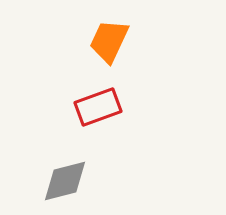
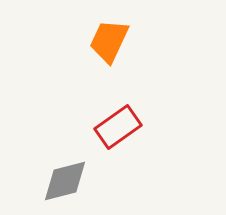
red rectangle: moved 20 px right, 20 px down; rotated 15 degrees counterclockwise
